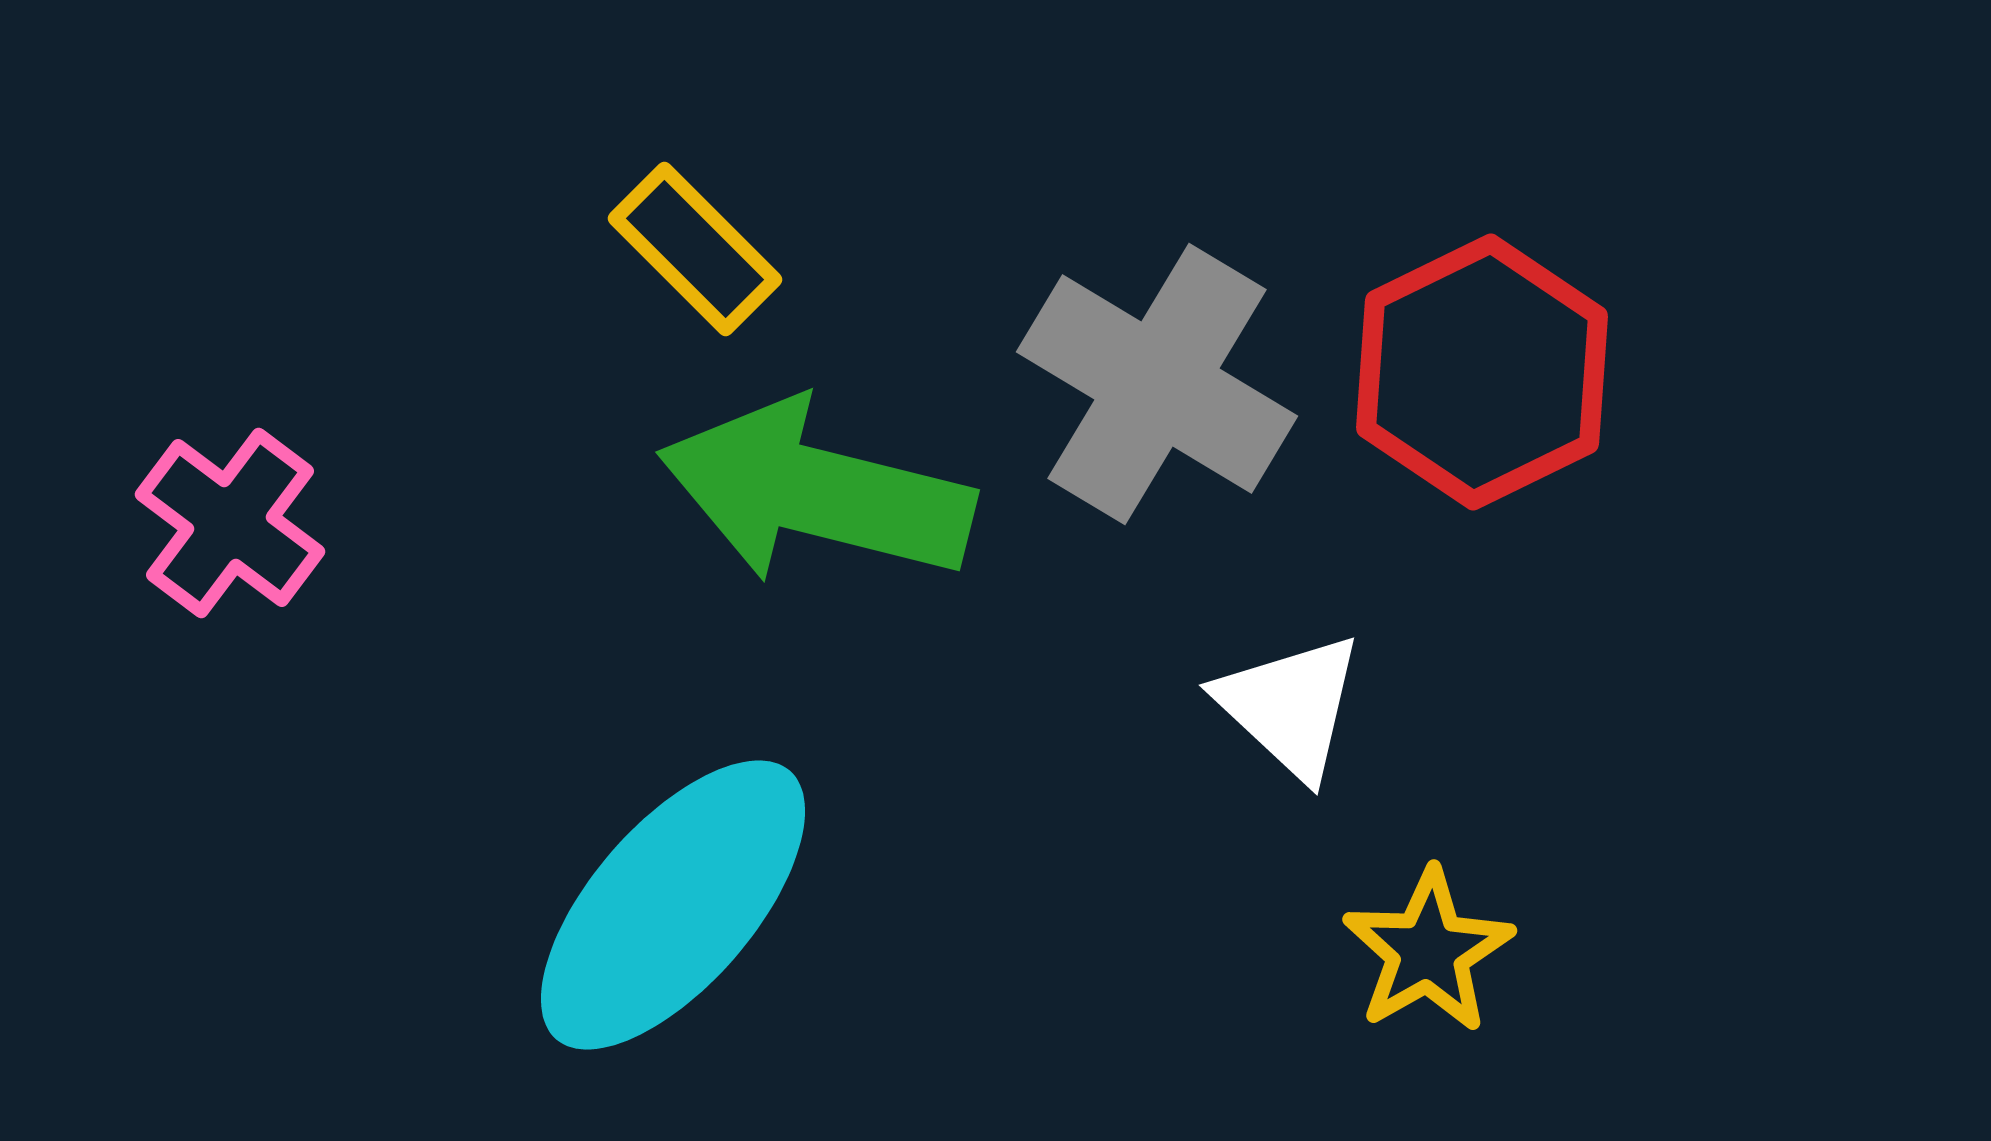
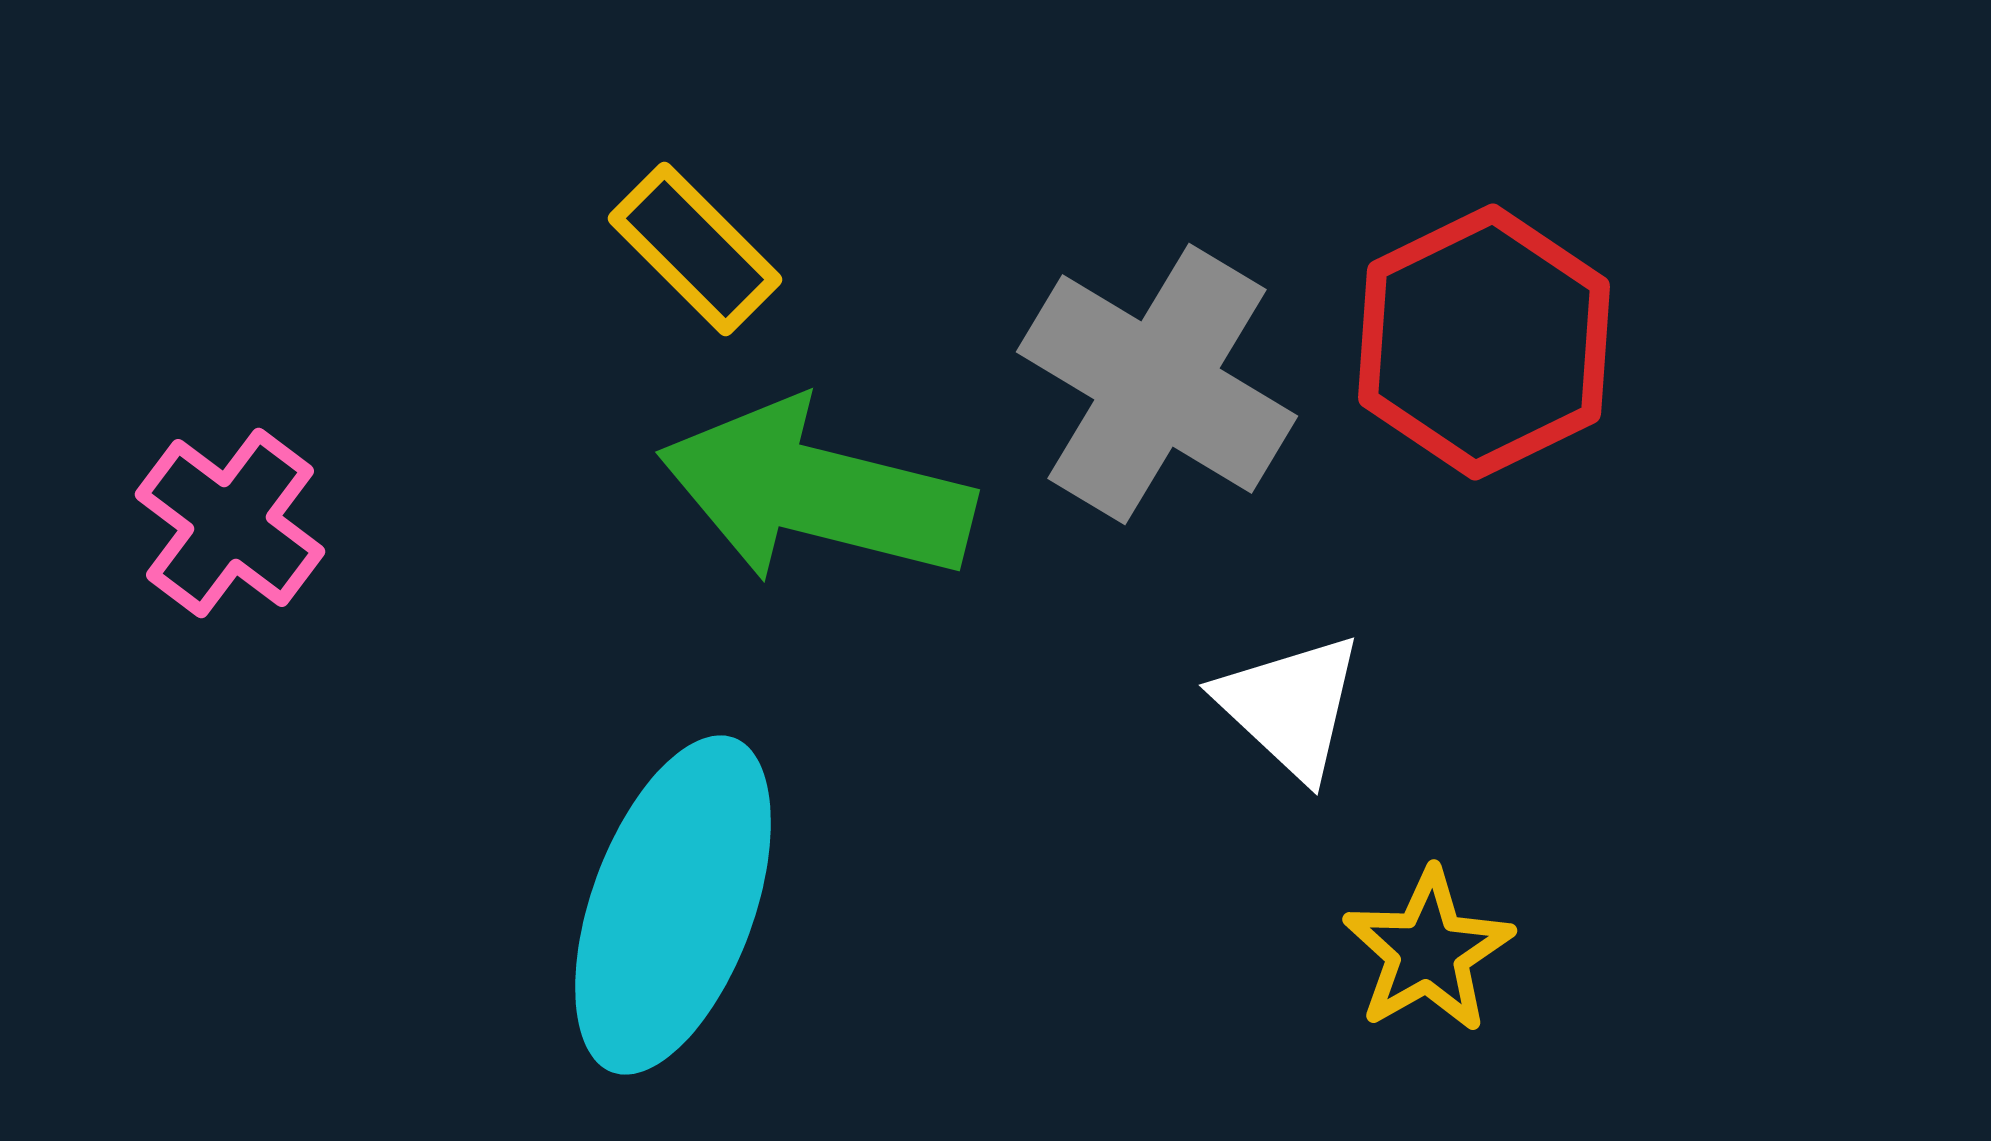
red hexagon: moved 2 px right, 30 px up
cyan ellipse: rotated 21 degrees counterclockwise
